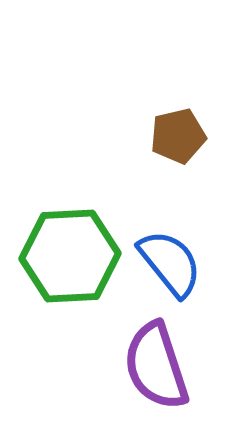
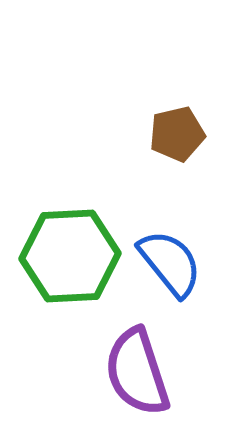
brown pentagon: moved 1 px left, 2 px up
purple semicircle: moved 19 px left, 6 px down
